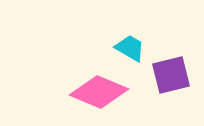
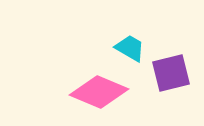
purple square: moved 2 px up
